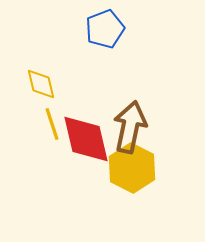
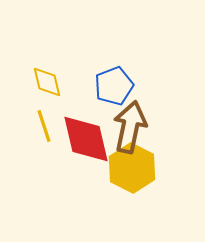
blue pentagon: moved 9 px right, 57 px down
yellow diamond: moved 6 px right, 2 px up
yellow line: moved 8 px left, 2 px down
